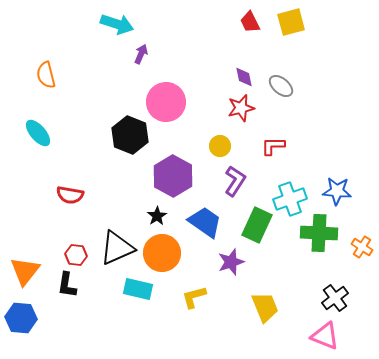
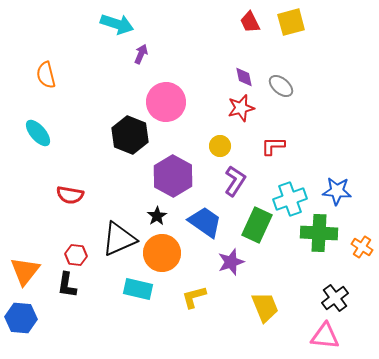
black triangle: moved 2 px right, 9 px up
pink triangle: rotated 16 degrees counterclockwise
